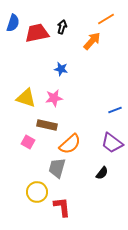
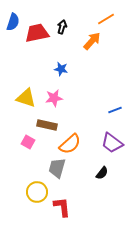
blue semicircle: moved 1 px up
